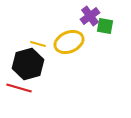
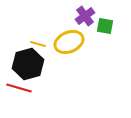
purple cross: moved 5 px left
